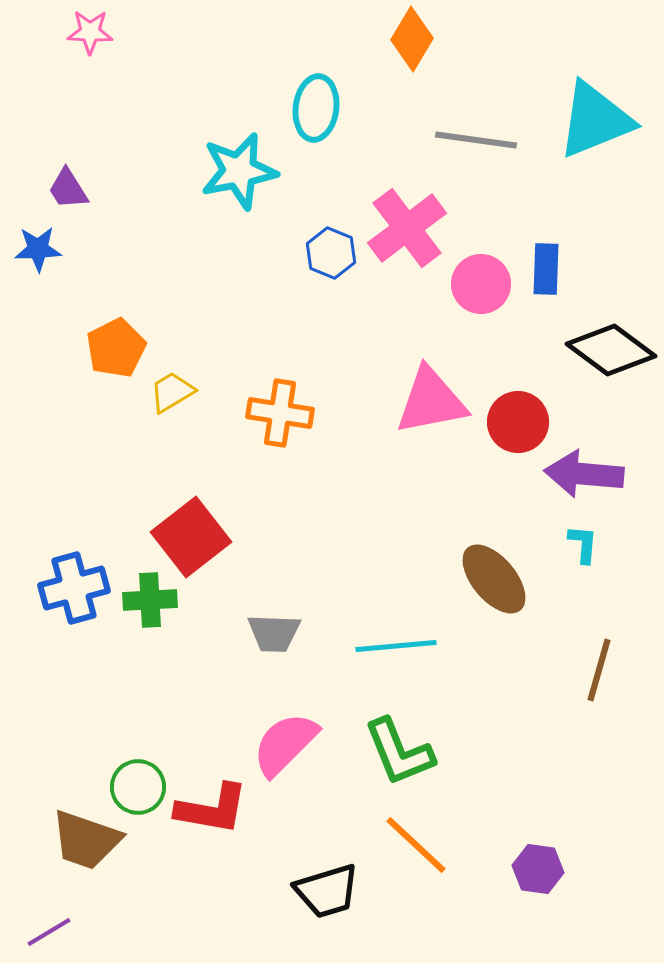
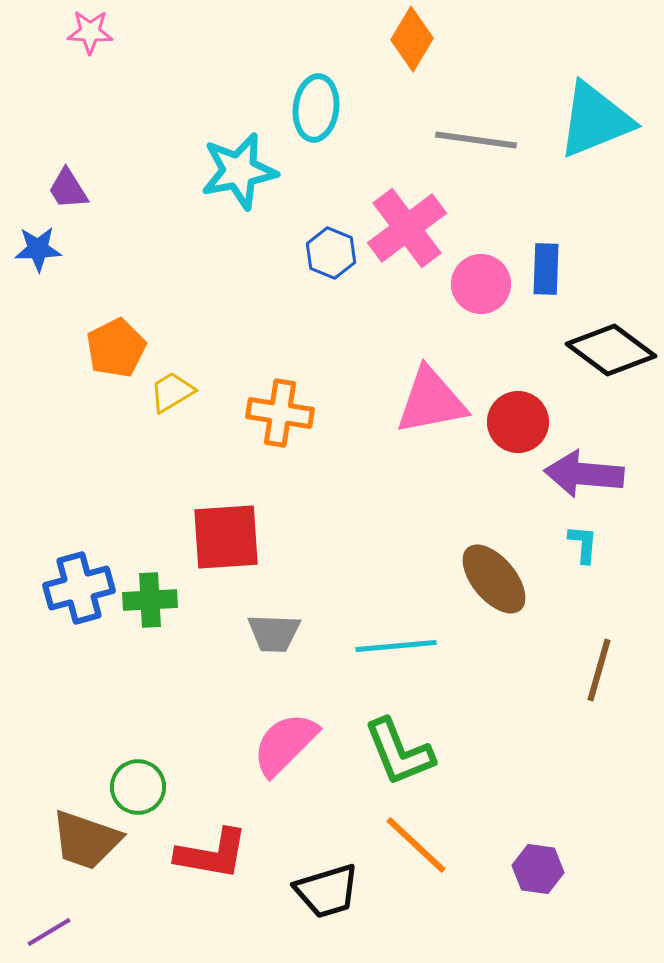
red square: moved 35 px right; rotated 34 degrees clockwise
blue cross: moved 5 px right
red L-shape: moved 45 px down
